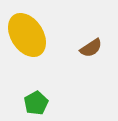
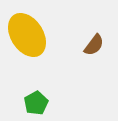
brown semicircle: moved 3 px right, 3 px up; rotated 20 degrees counterclockwise
